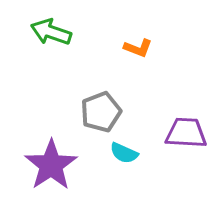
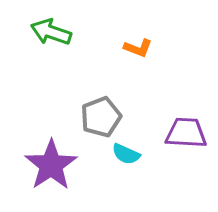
gray pentagon: moved 5 px down
cyan semicircle: moved 2 px right, 1 px down
